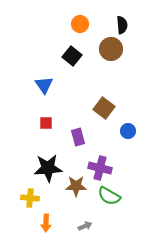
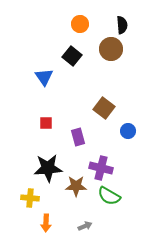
blue triangle: moved 8 px up
purple cross: moved 1 px right
